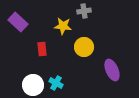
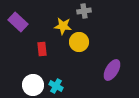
yellow circle: moved 5 px left, 5 px up
purple ellipse: rotated 55 degrees clockwise
cyan cross: moved 3 px down
